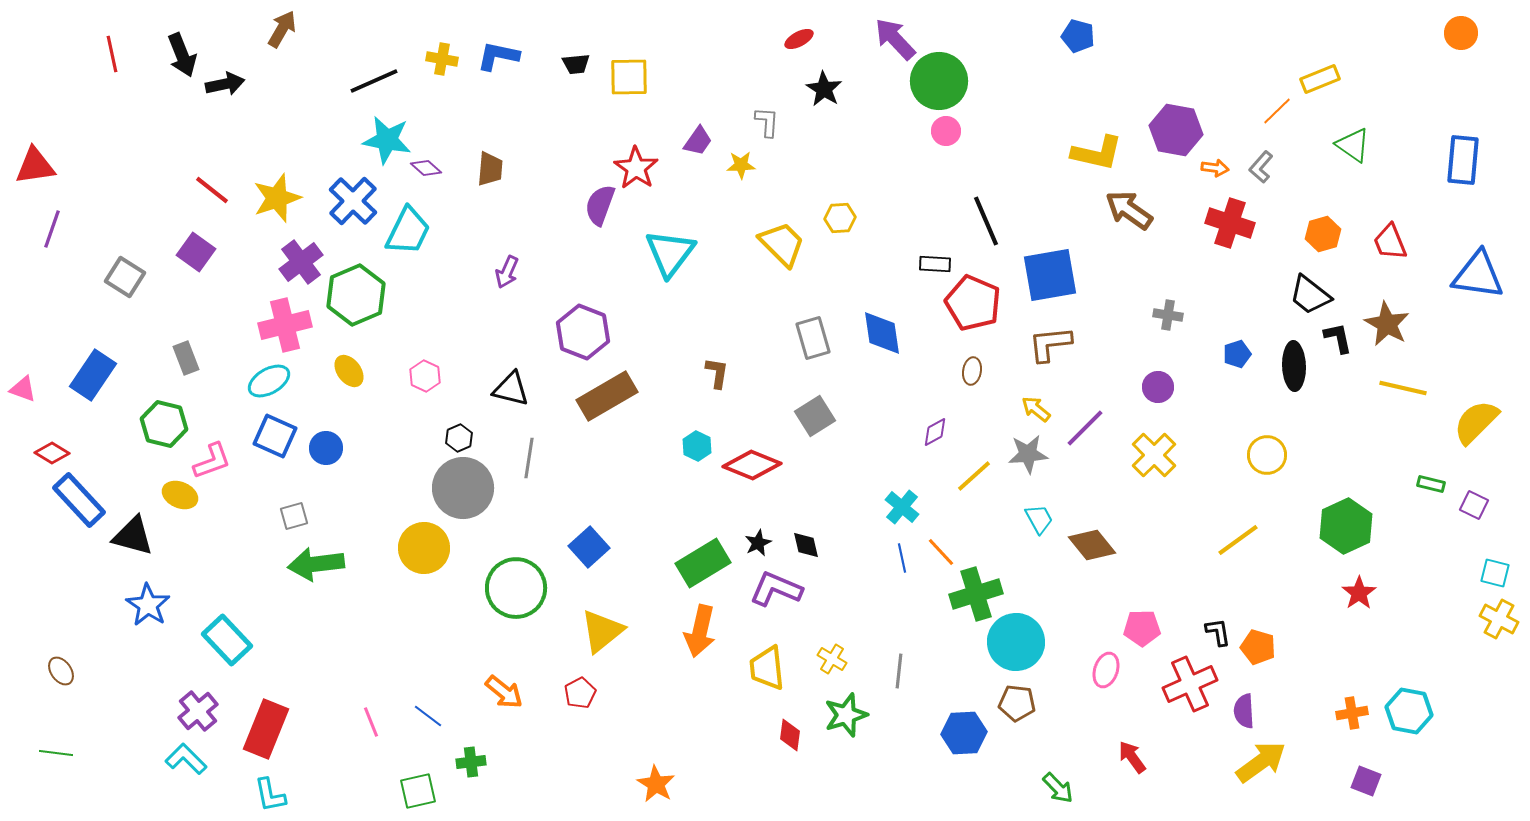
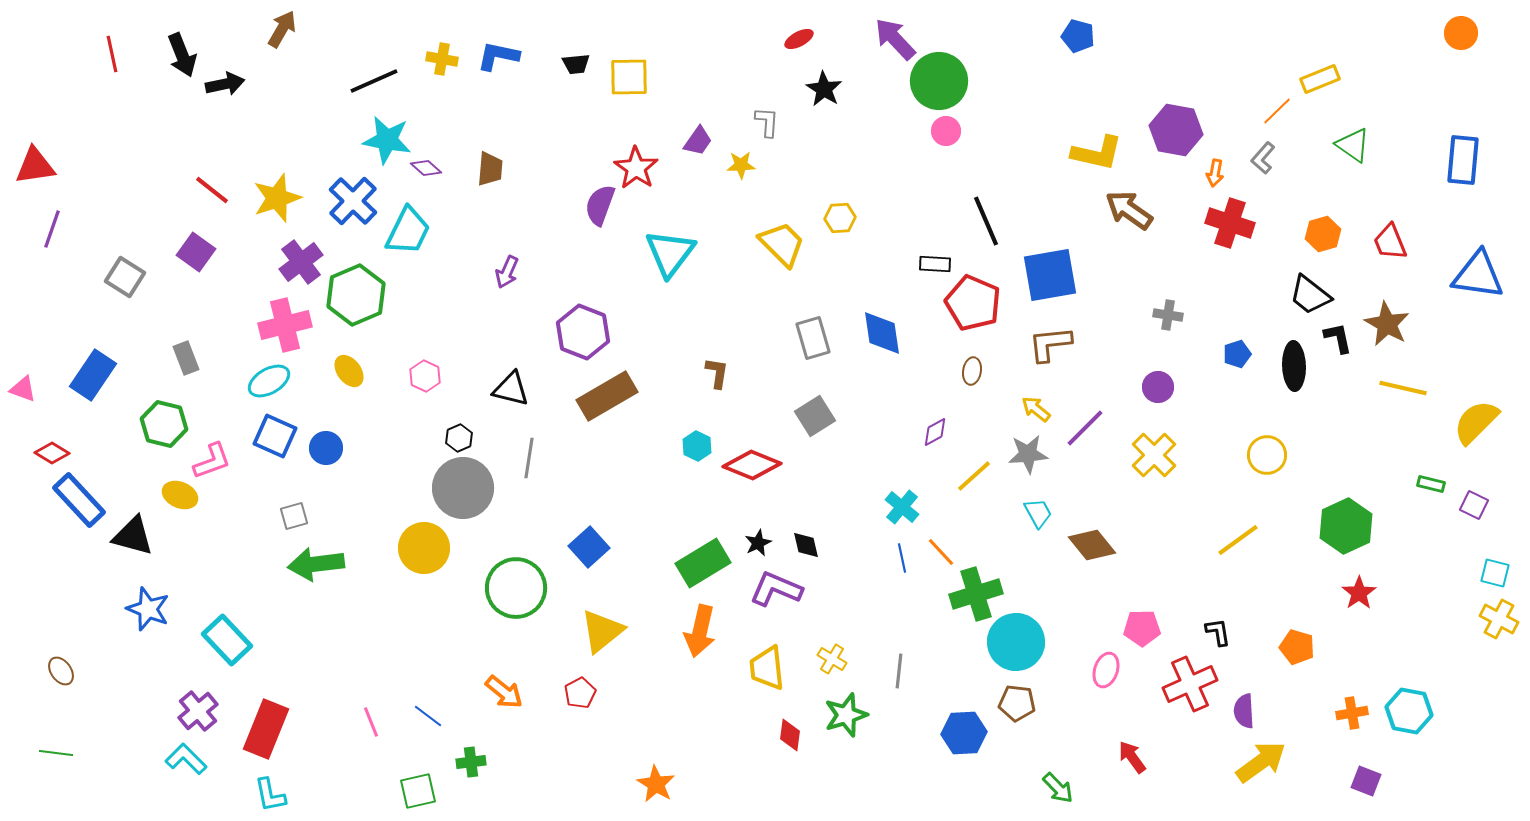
gray L-shape at (1261, 167): moved 2 px right, 9 px up
orange arrow at (1215, 168): moved 5 px down; rotated 92 degrees clockwise
cyan trapezoid at (1039, 519): moved 1 px left, 6 px up
blue star at (148, 605): moved 4 px down; rotated 12 degrees counterclockwise
orange pentagon at (1258, 647): moved 39 px right
